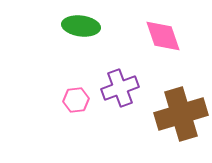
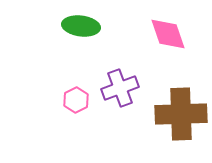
pink diamond: moved 5 px right, 2 px up
pink hexagon: rotated 20 degrees counterclockwise
brown cross: rotated 15 degrees clockwise
